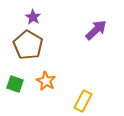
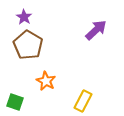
purple star: moved 9 px left
green square: moved 18 px down
